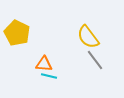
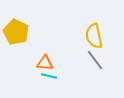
yellow pentagon: moved 1 px left, 1 px up
yellow semicircle: moved 6 px right, 1 px up; rotated 25 degrees clockwise
orange triangle: moved 1 px right, 1 px up
